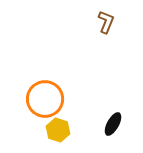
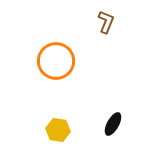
orange circle: moved 11 px right, 38 px up
yellow hexagon: rotated 10 degrees counterclockwise
